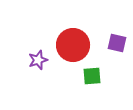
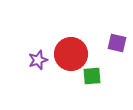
red circle: moved 2 px left, 9 px down
